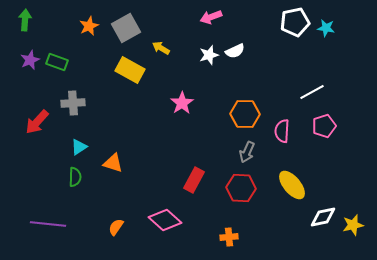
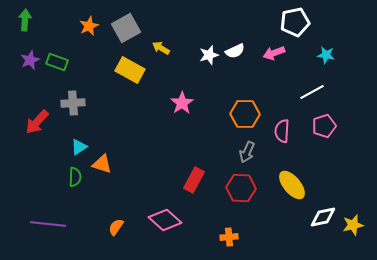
pink arrow: moved 63 px right, 36 px down
cyan star: moved 27 px down
orange triangle: moved 11 px left, 1 px down
